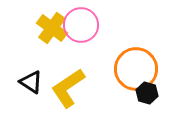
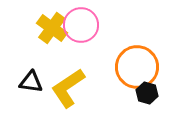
orange circle: moved 1 px right, 2 px up
black triangle: rotated 25 degrees counterclockwise
